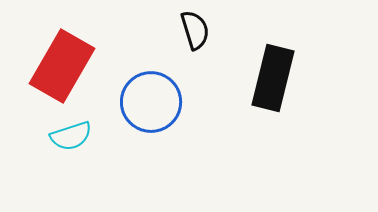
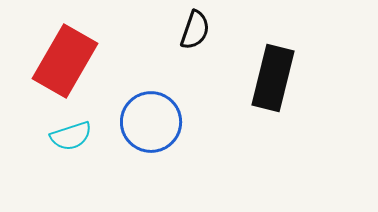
black semicircle: rotated 36 degrees clockwise
red rectangle: moved 3 px right, 5 px up
blue circle: moved 20 px down
